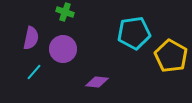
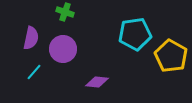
cyan pentagon: moved 1 px right, 1 px down
